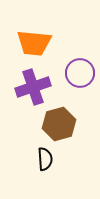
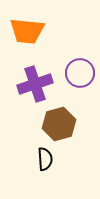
orange trapezoid: moved 7 px left, 12 px up
purple cross: moved 2 px right, 3 px up
